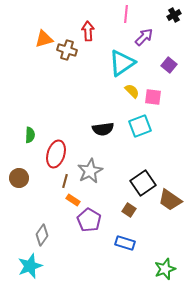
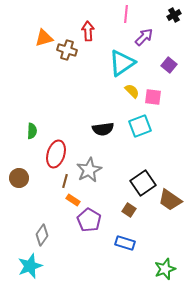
orange triangle: moved 1 px up
green semicircle: moved 2 px right, 4 px up
gray star: moved 1 px left, 1 px up
